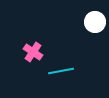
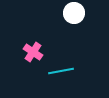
white circle: moved 21 px left, 9 px up
